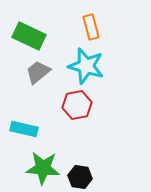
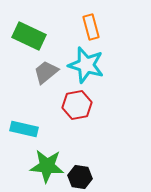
cyan star: moved 1 px up
gray trapezoid: moved 8 px right
green star: moved 4 px right, 2 px up
